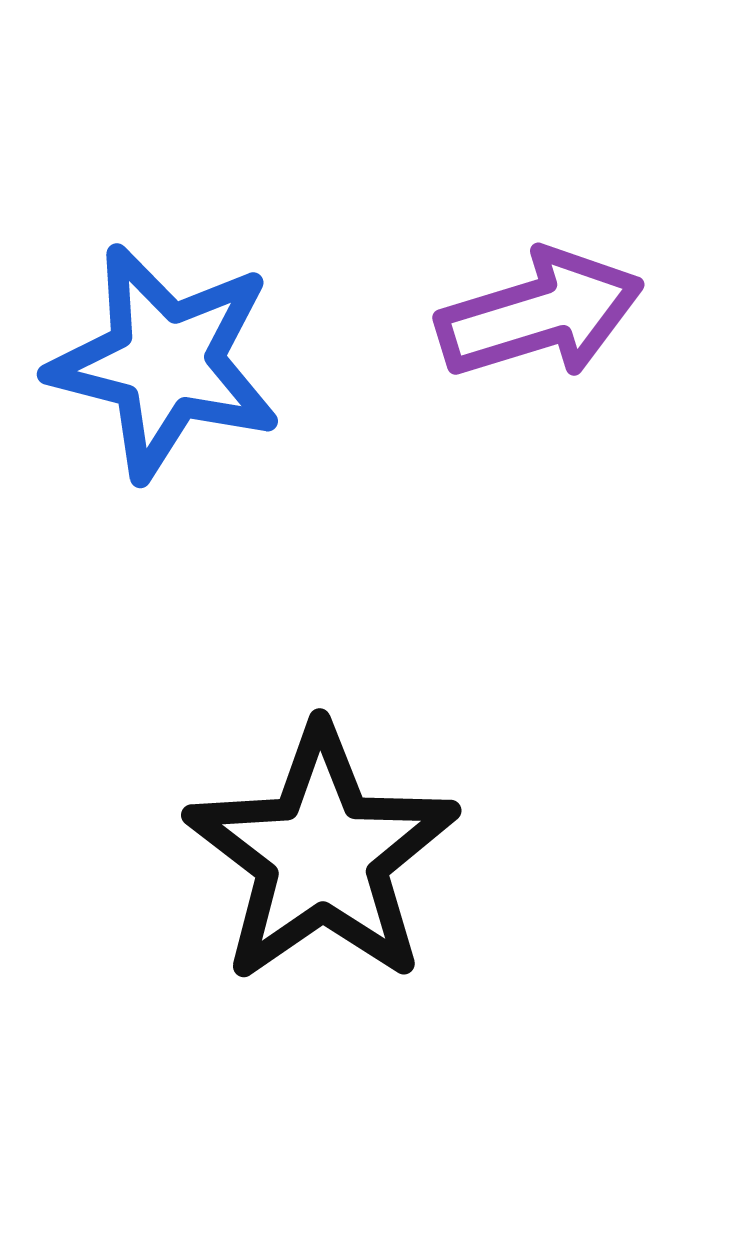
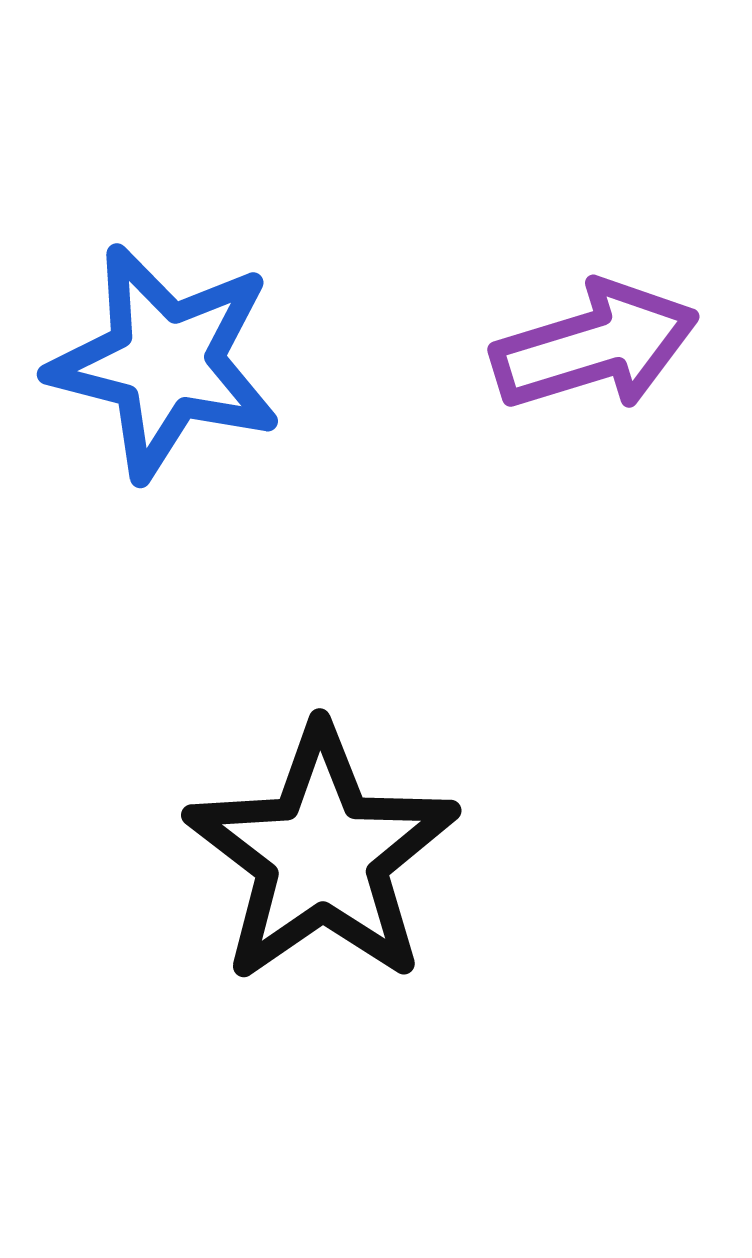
purple arrow: moved 55 px right, 32 px down
